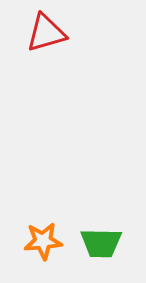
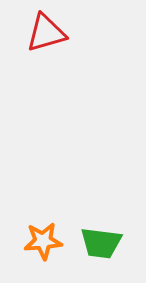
green trapezoid: rotated 6 degrees clockwise
